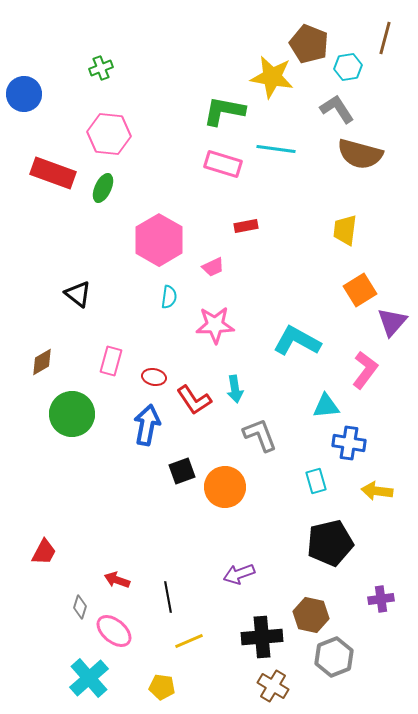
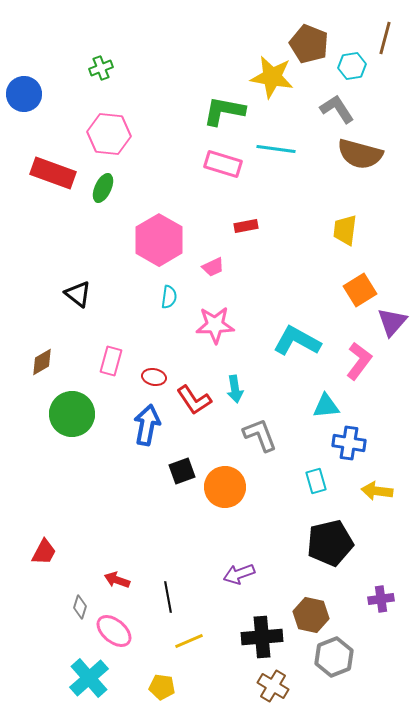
cyan hexagon at (348, 67): moved 4 px right, 1 px up
pink L-shape at (365, 370): moved 6 px left, 9 px up
